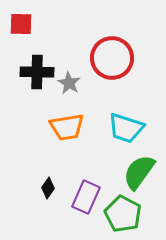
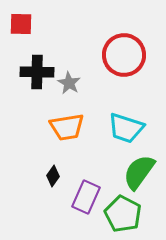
red circle: moved 12 px right, 3 px up
black diamond: moved 5 px right, 12 px up
